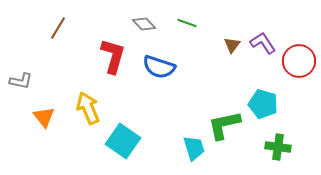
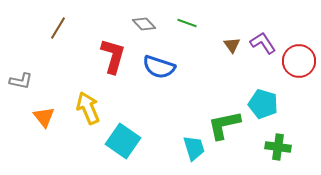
brown triangle: rotated 12 degrees counterclockwise
